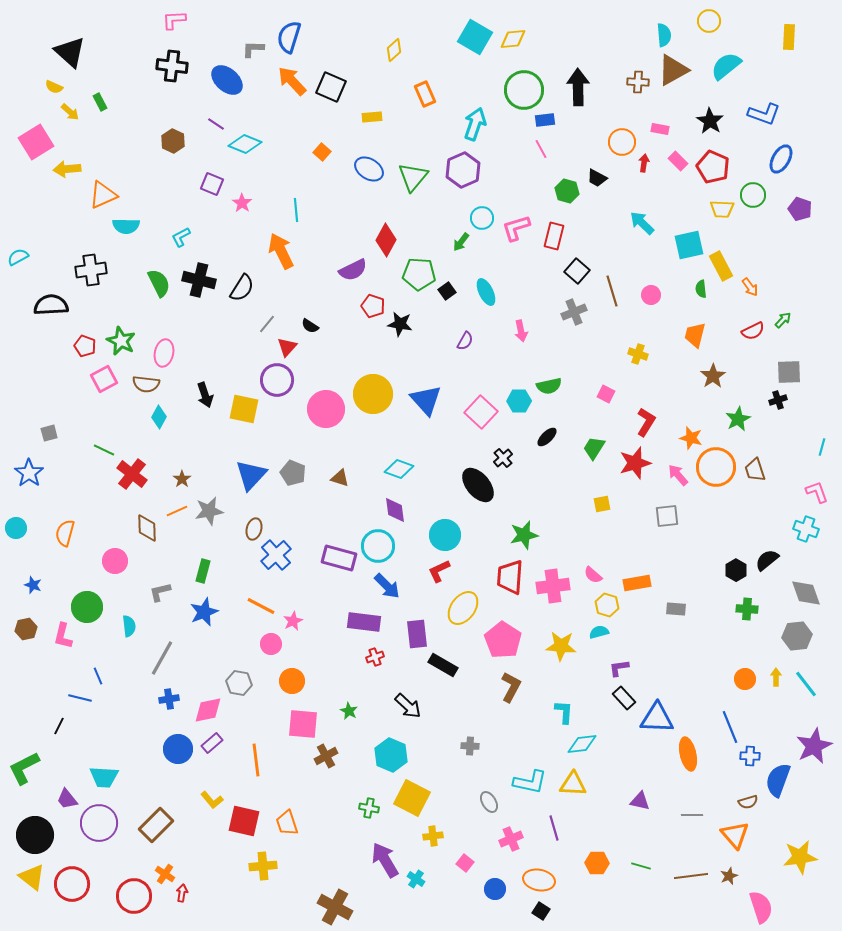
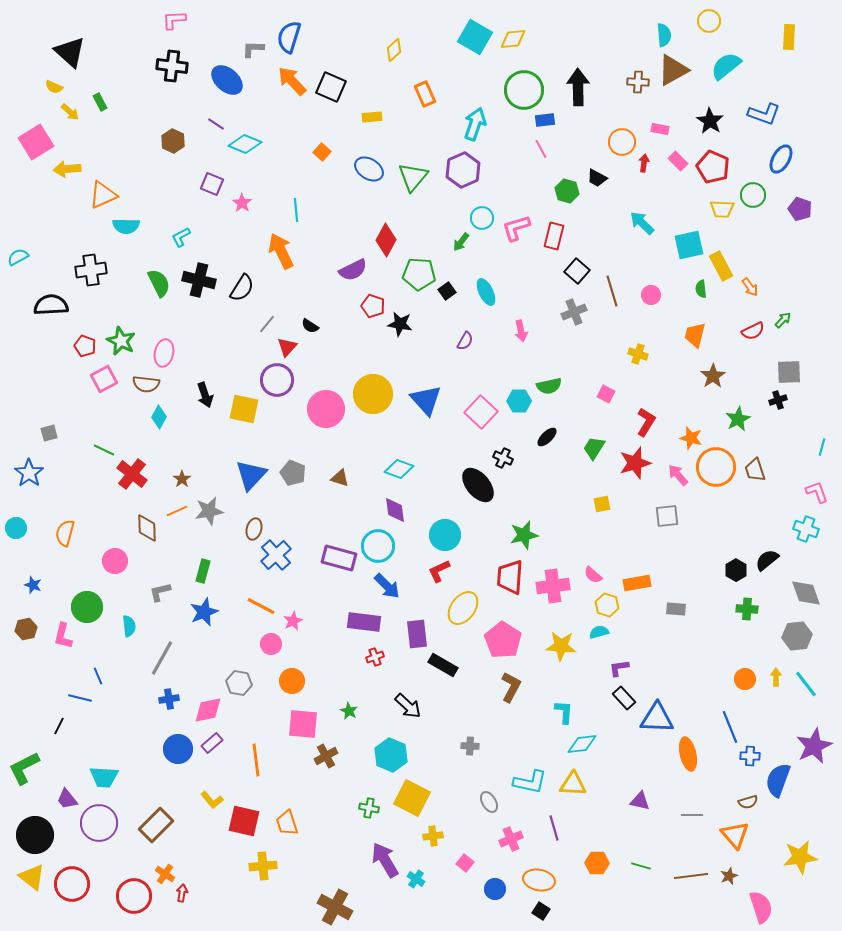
black cross at (503, 458): rotated 24 degrees counterclockwise
